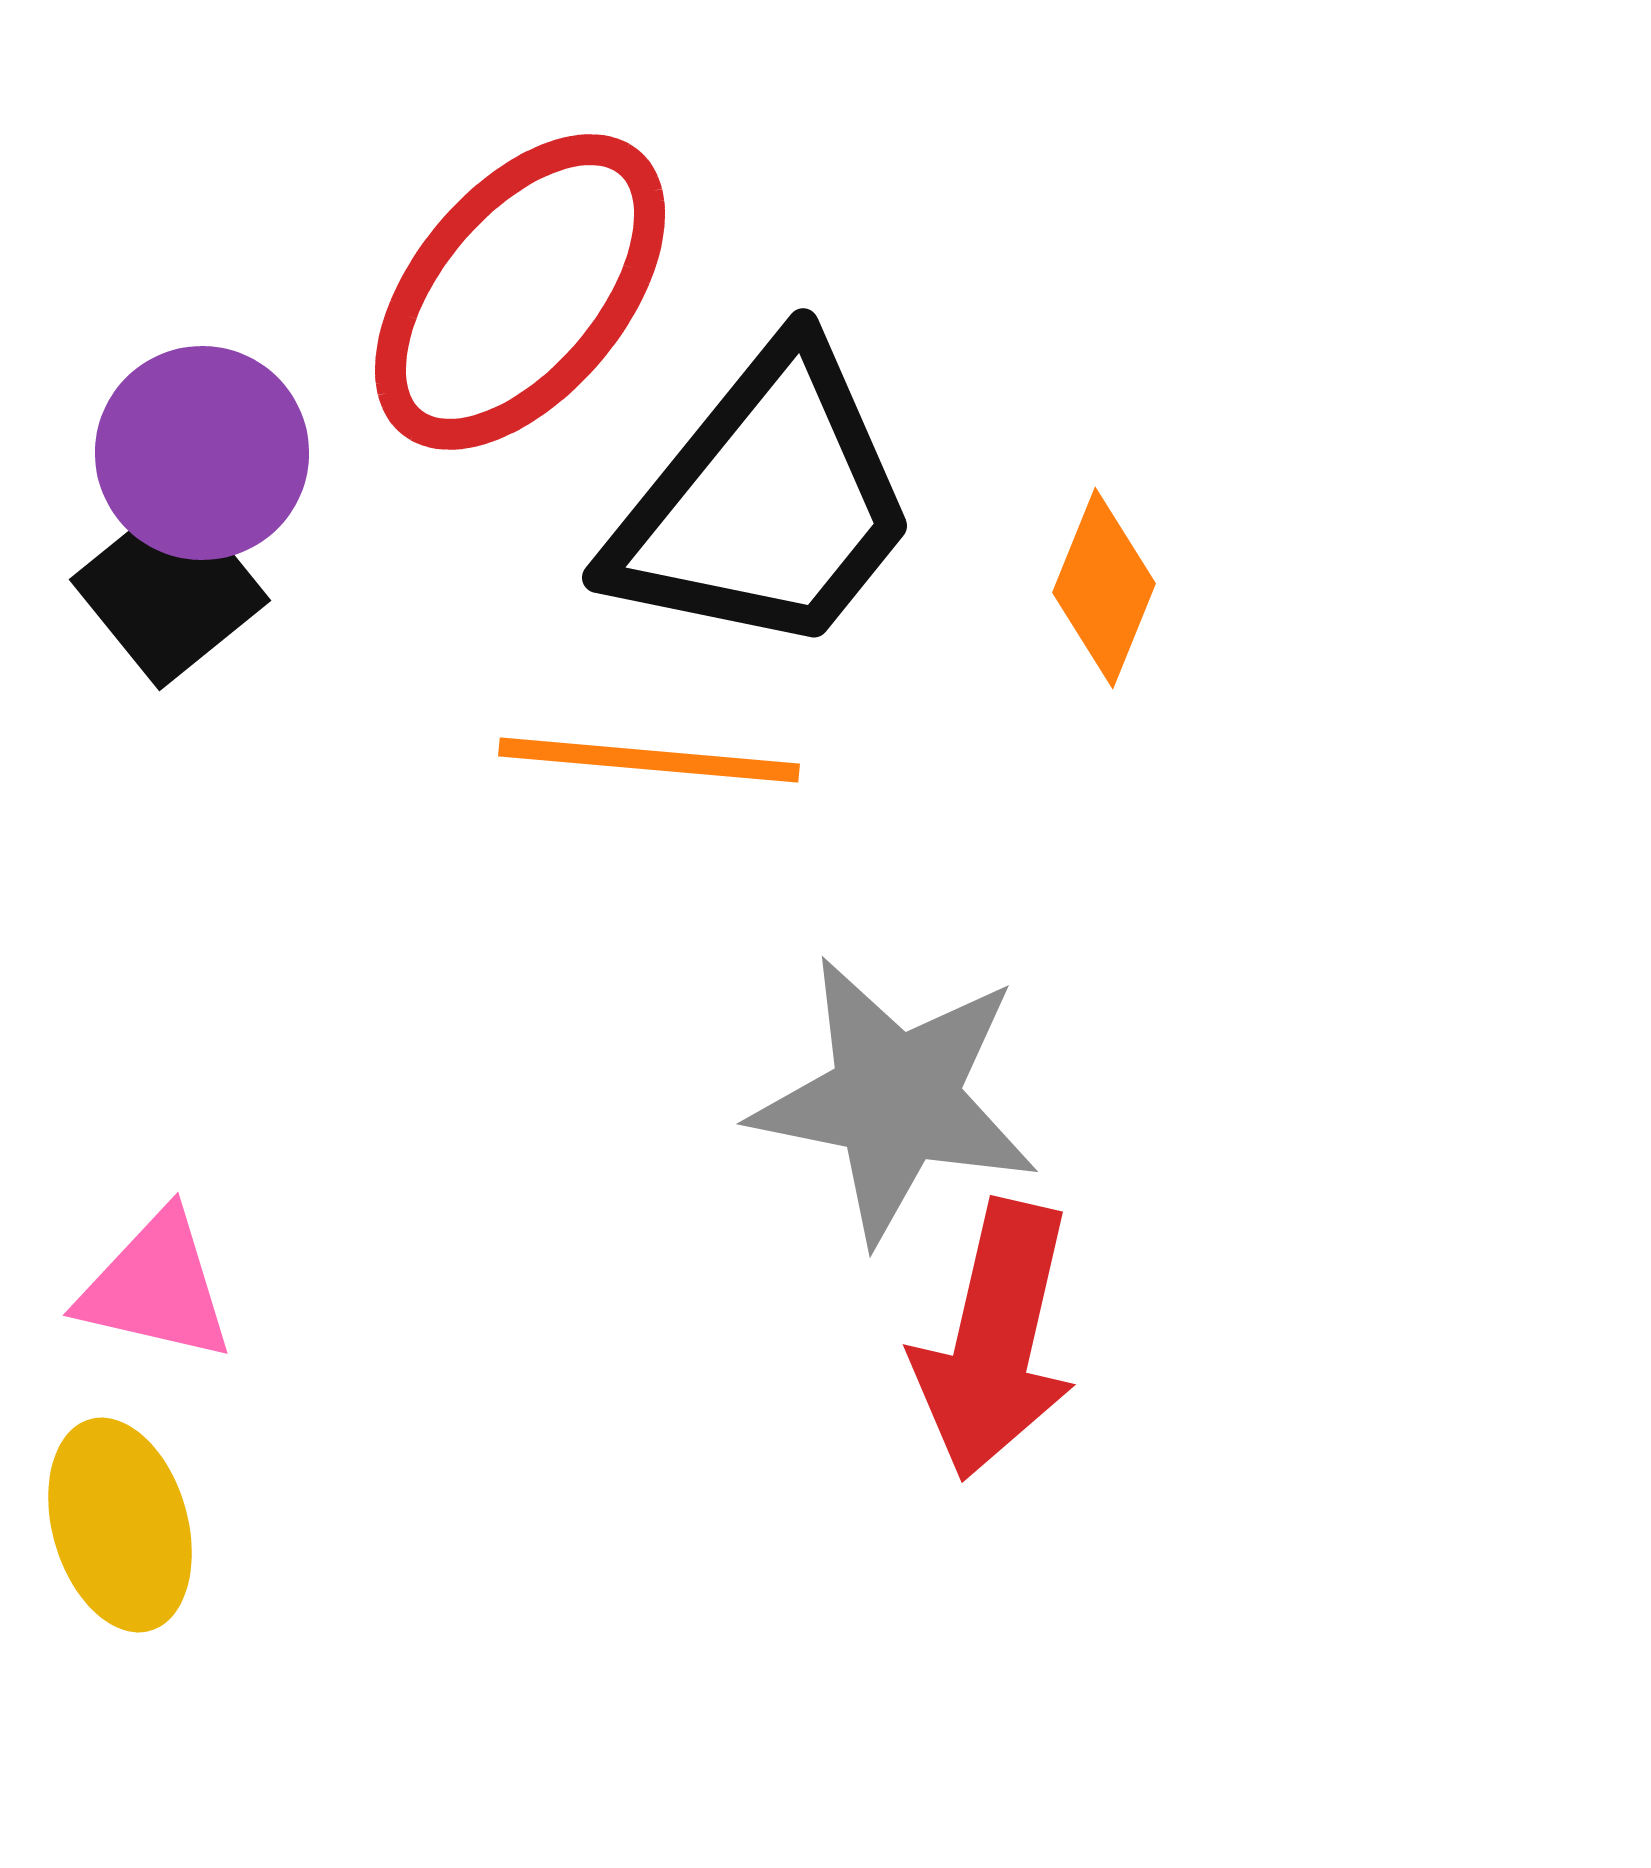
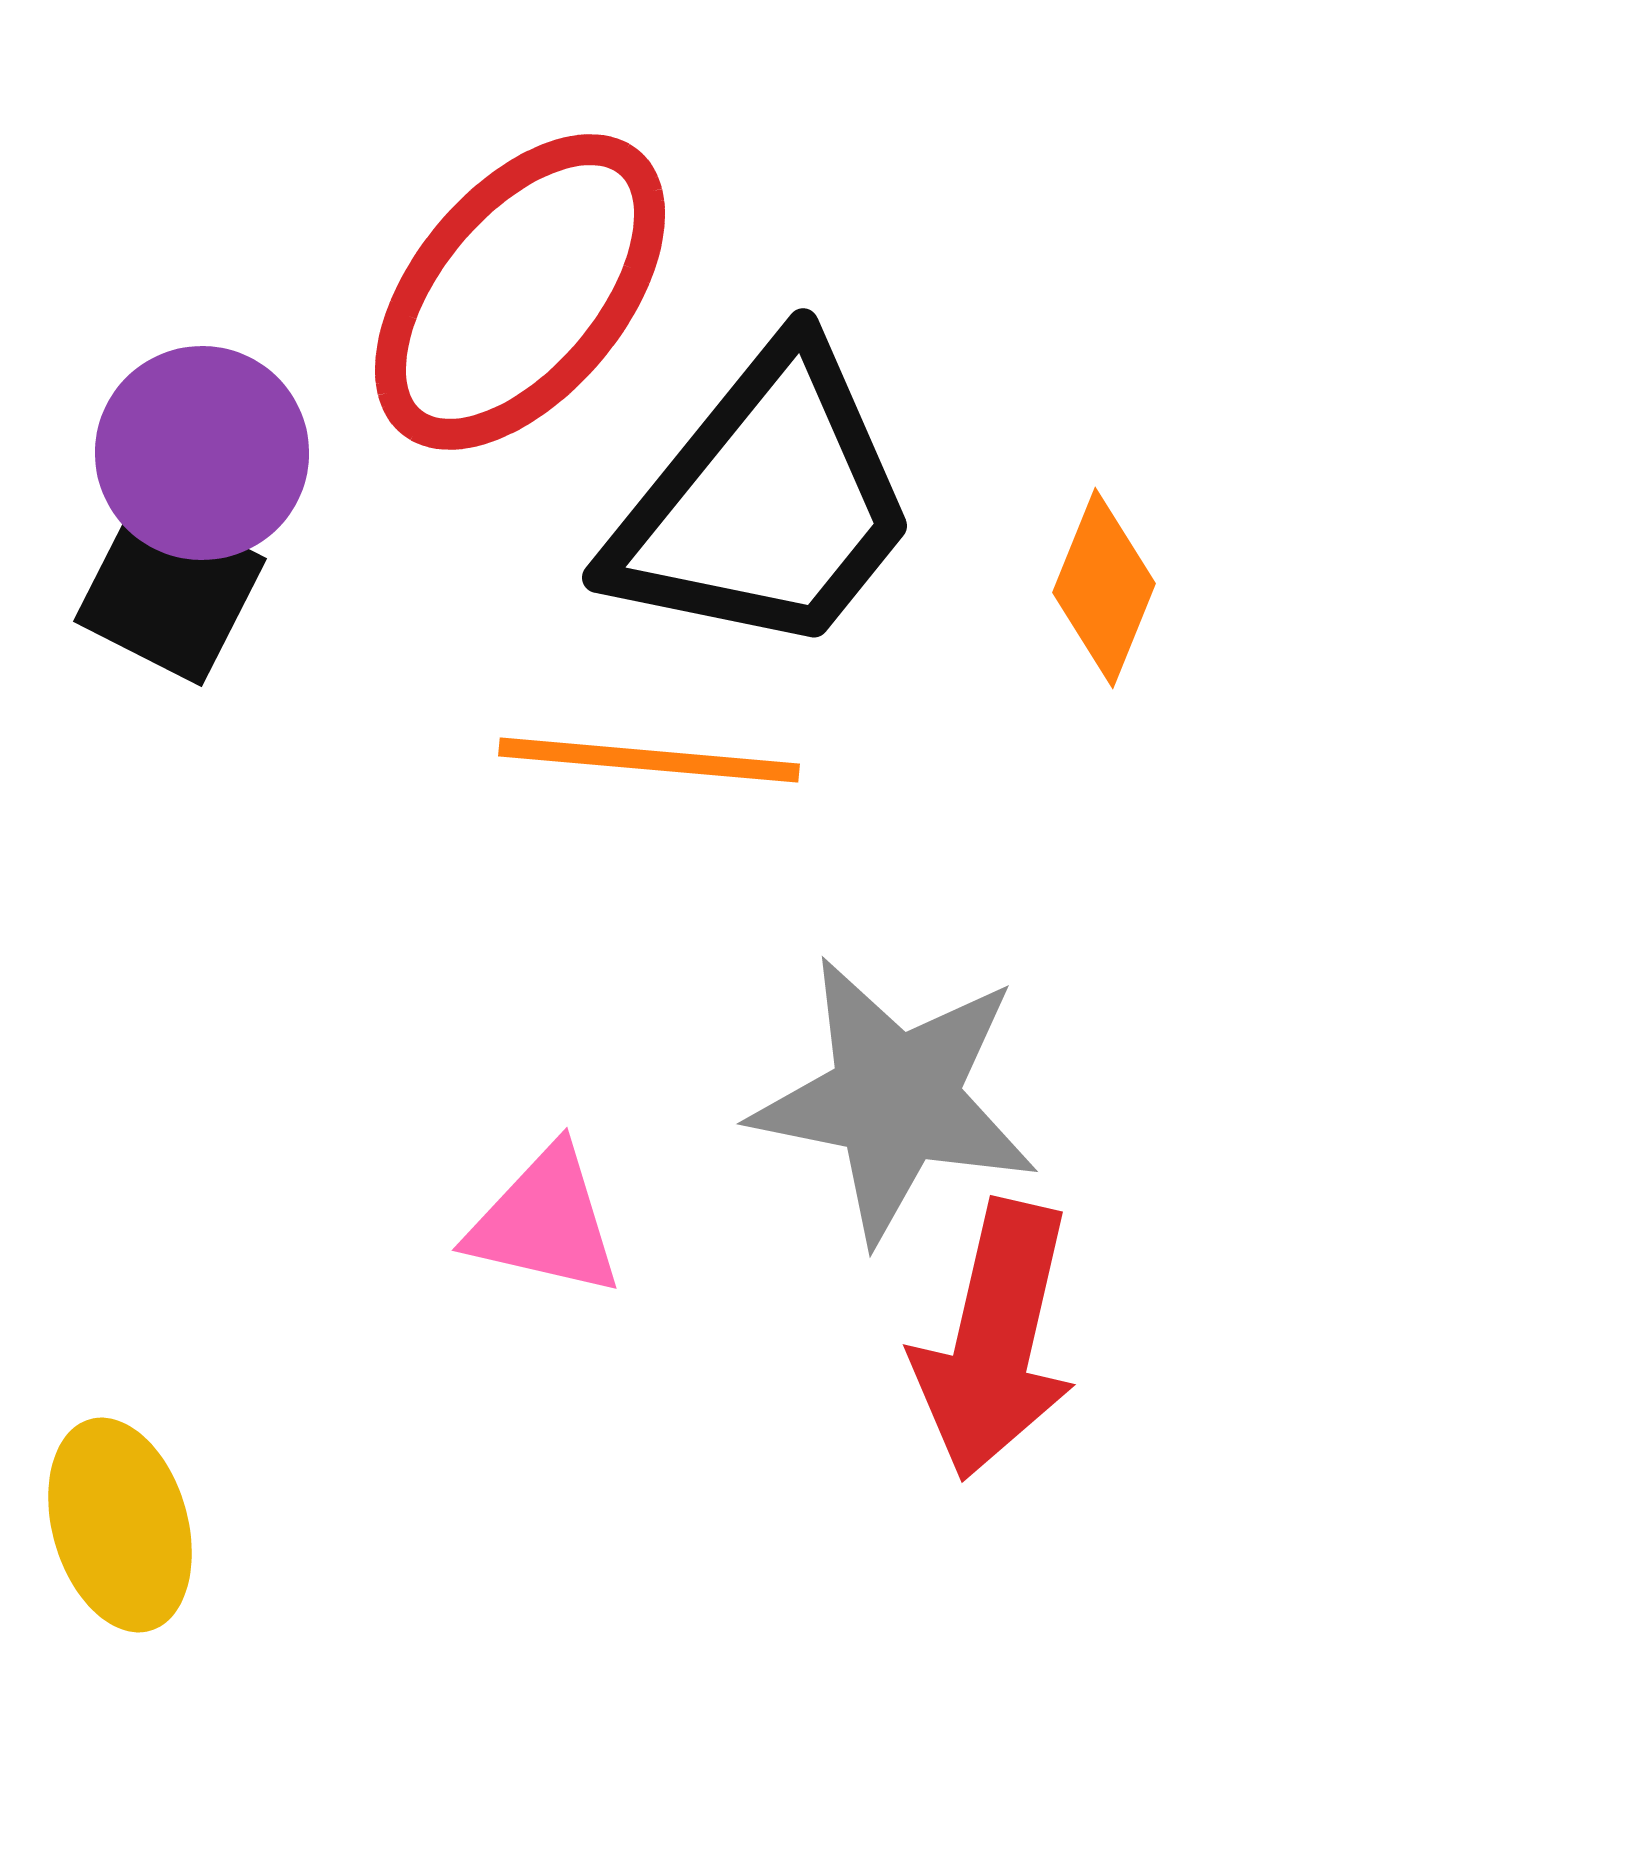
black square: rotated 24 degrees counterclockwise
pink triangle: moved 389 px right, 65 px up
